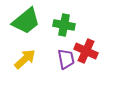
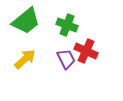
green cross: moved 3 px right; rotated 10 degrees clockwise
purple trapezoid: rotated 15 degrees counterclockwise
